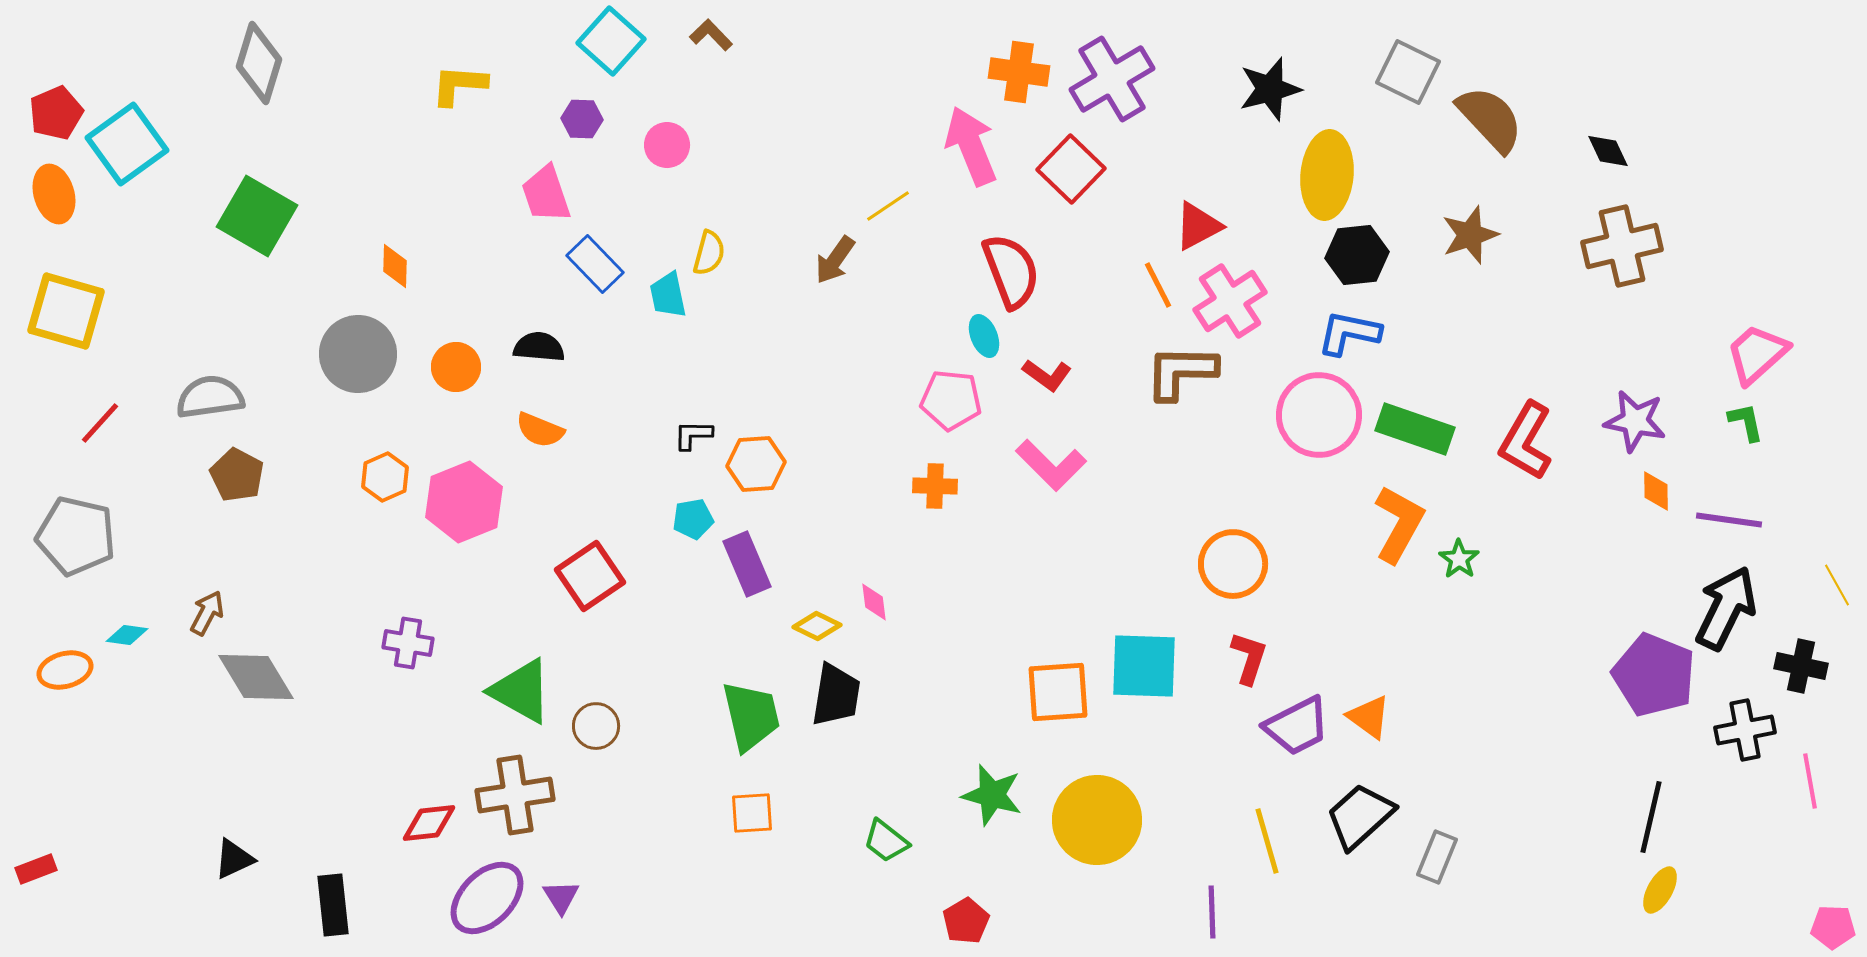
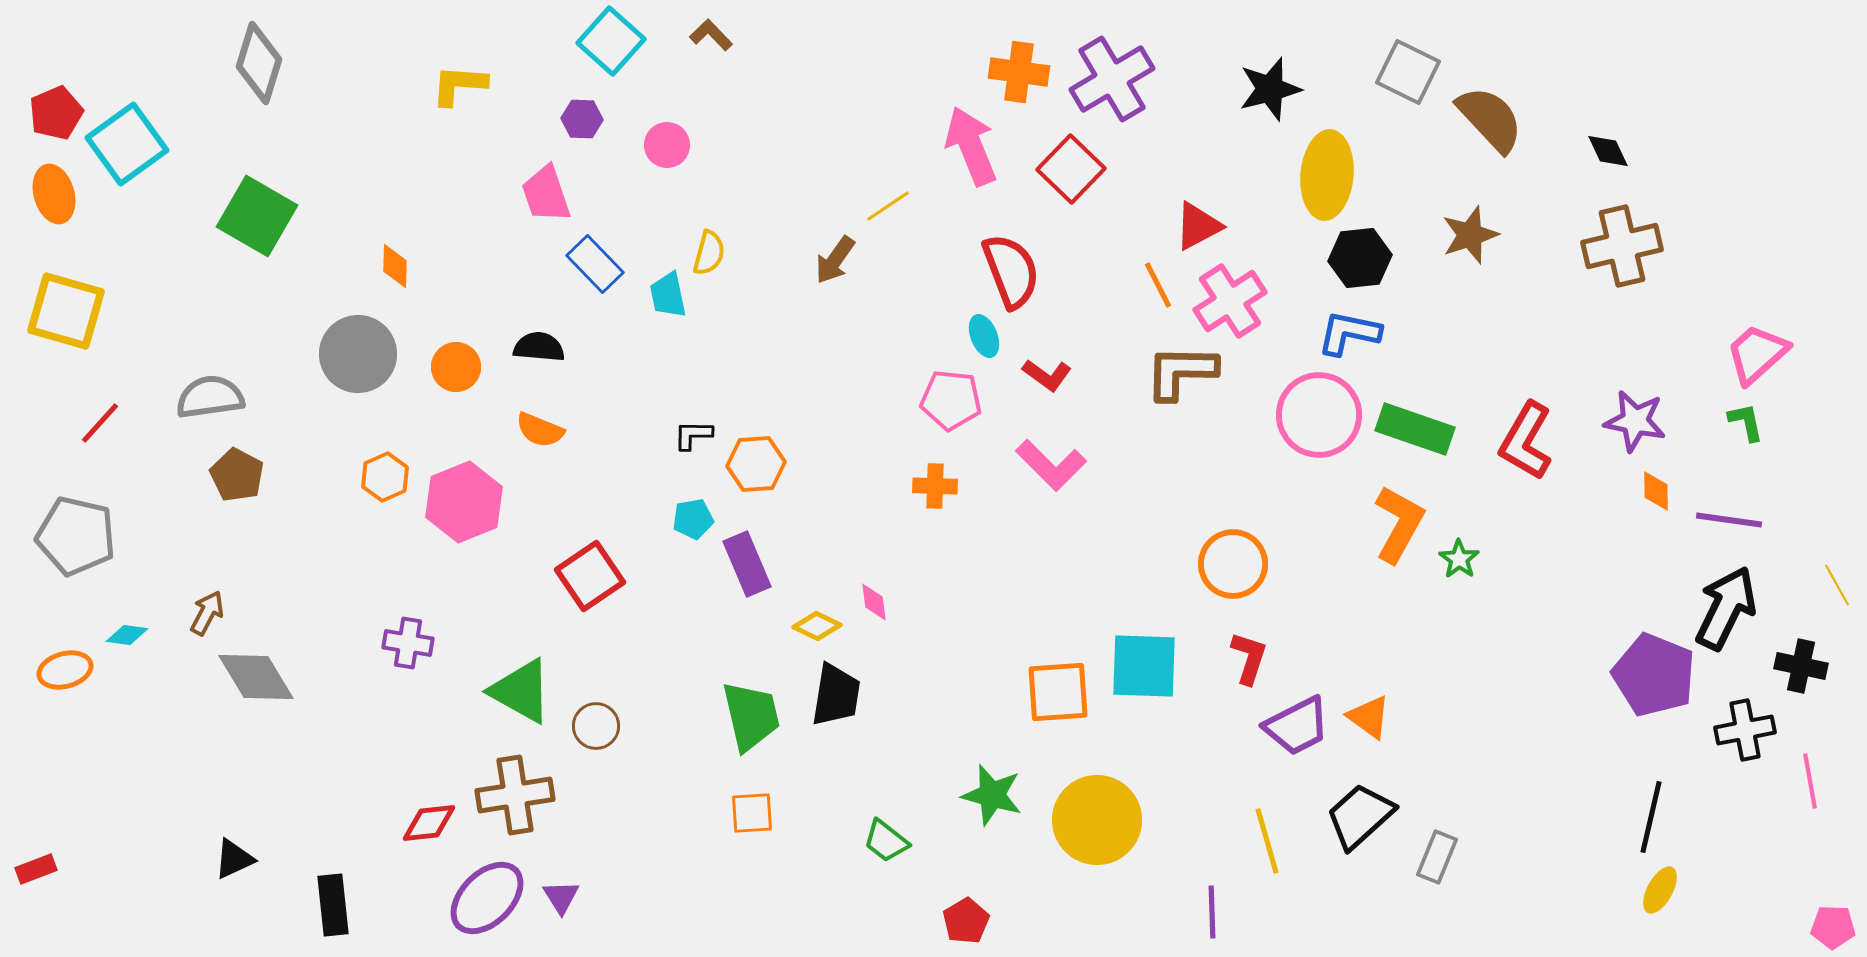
black hexagon at (1357, 255): moved 3 px right, 3 px down
